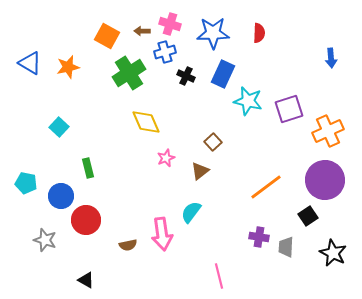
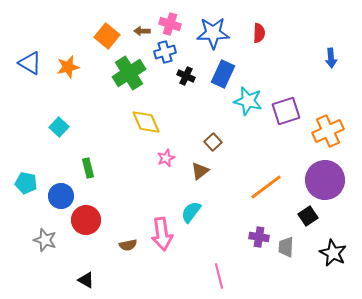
orange square: rotated 10 degrees clockwise
purple square: moved 3 px left, 2 px down
